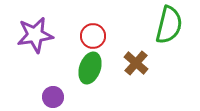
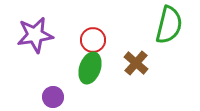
red circle: moved 4 px down
